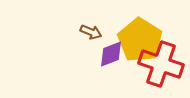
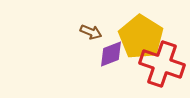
yellow pentagon: moved 1 px right, 3 px up
red cross: moved 1 px right
